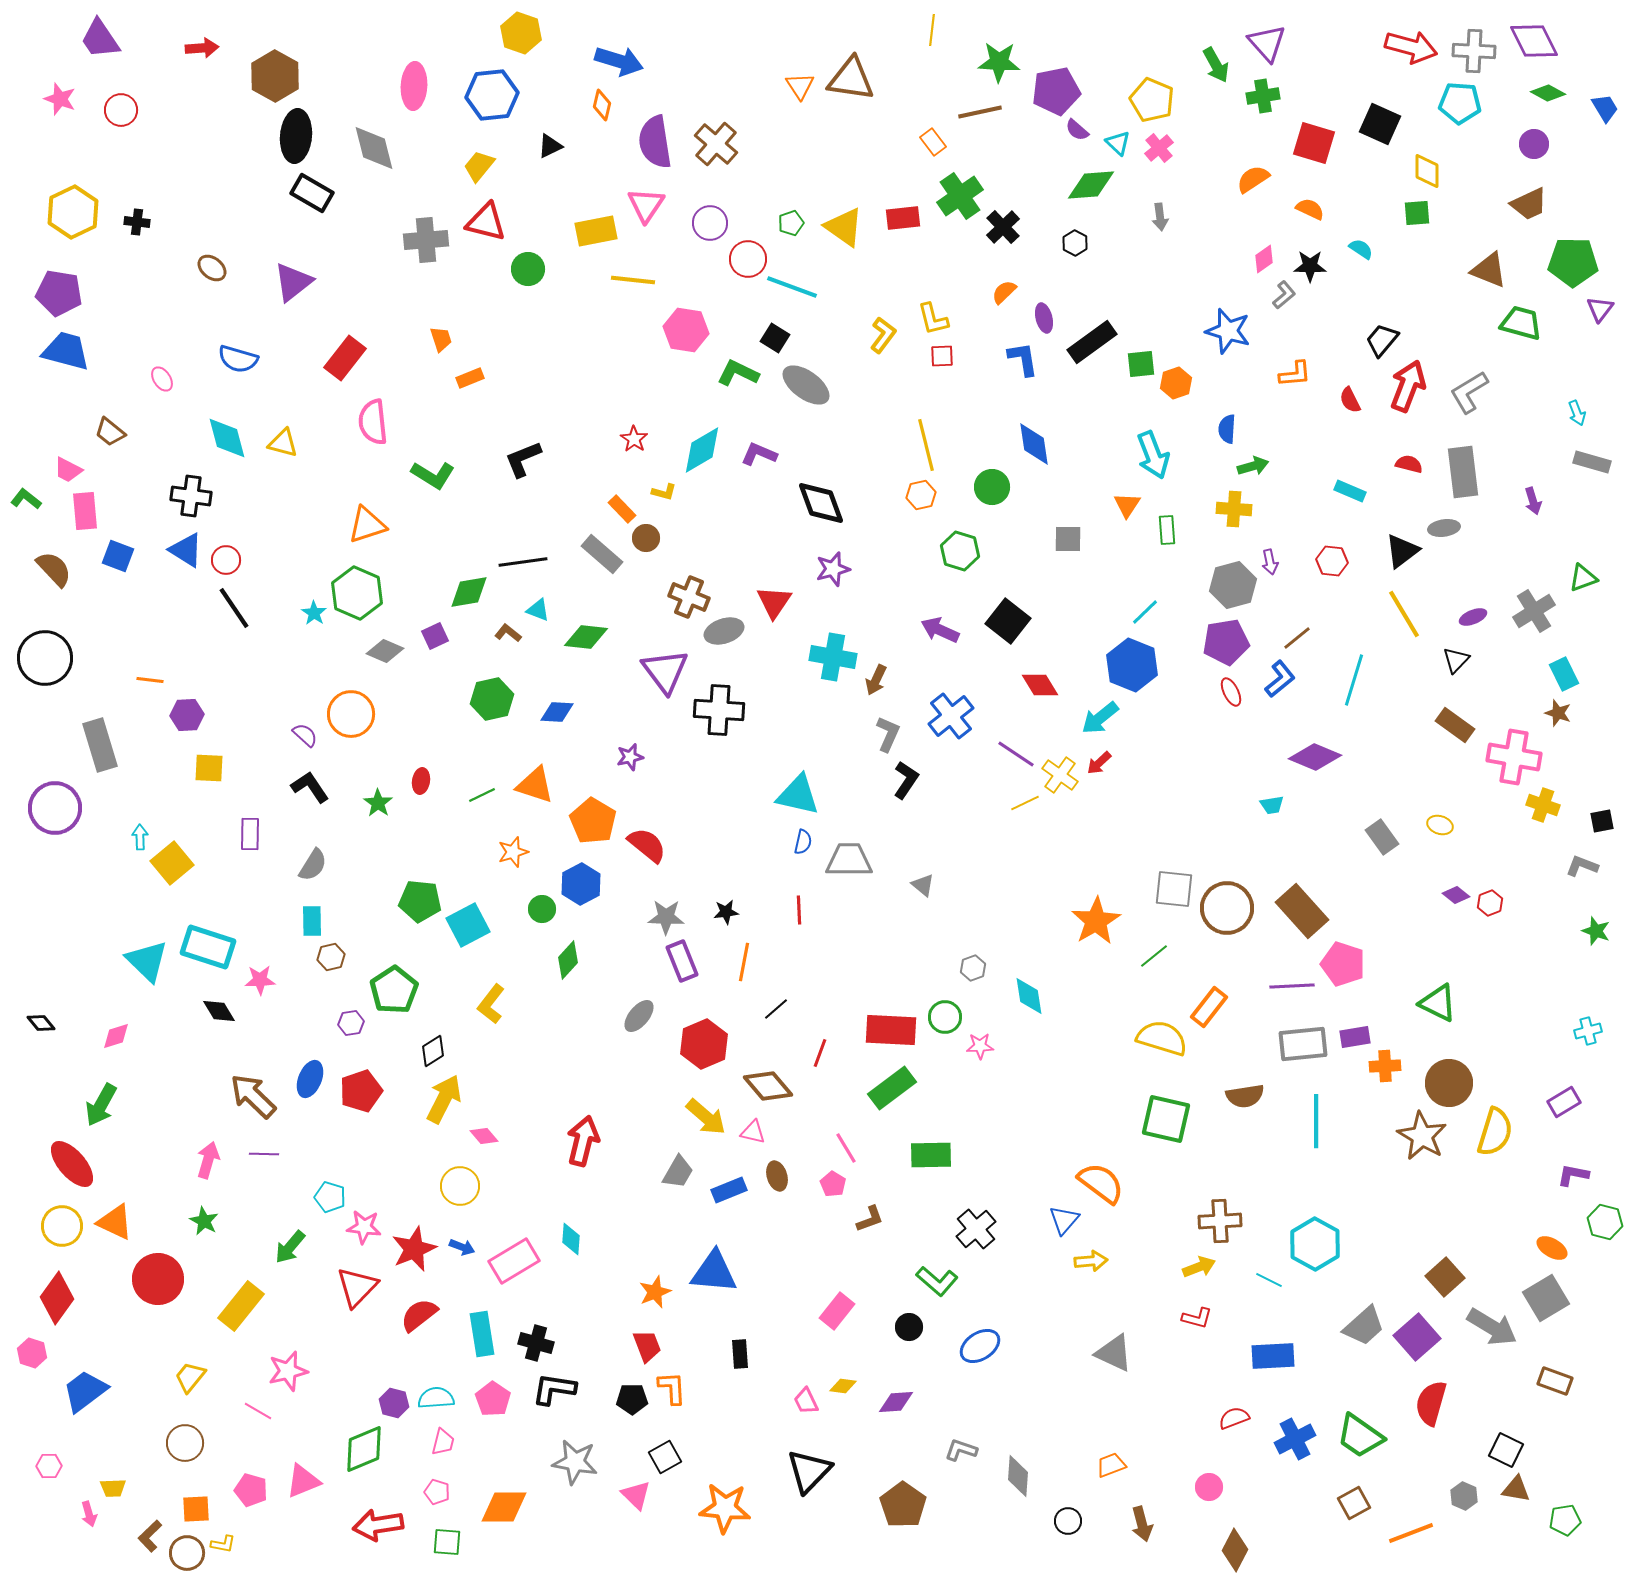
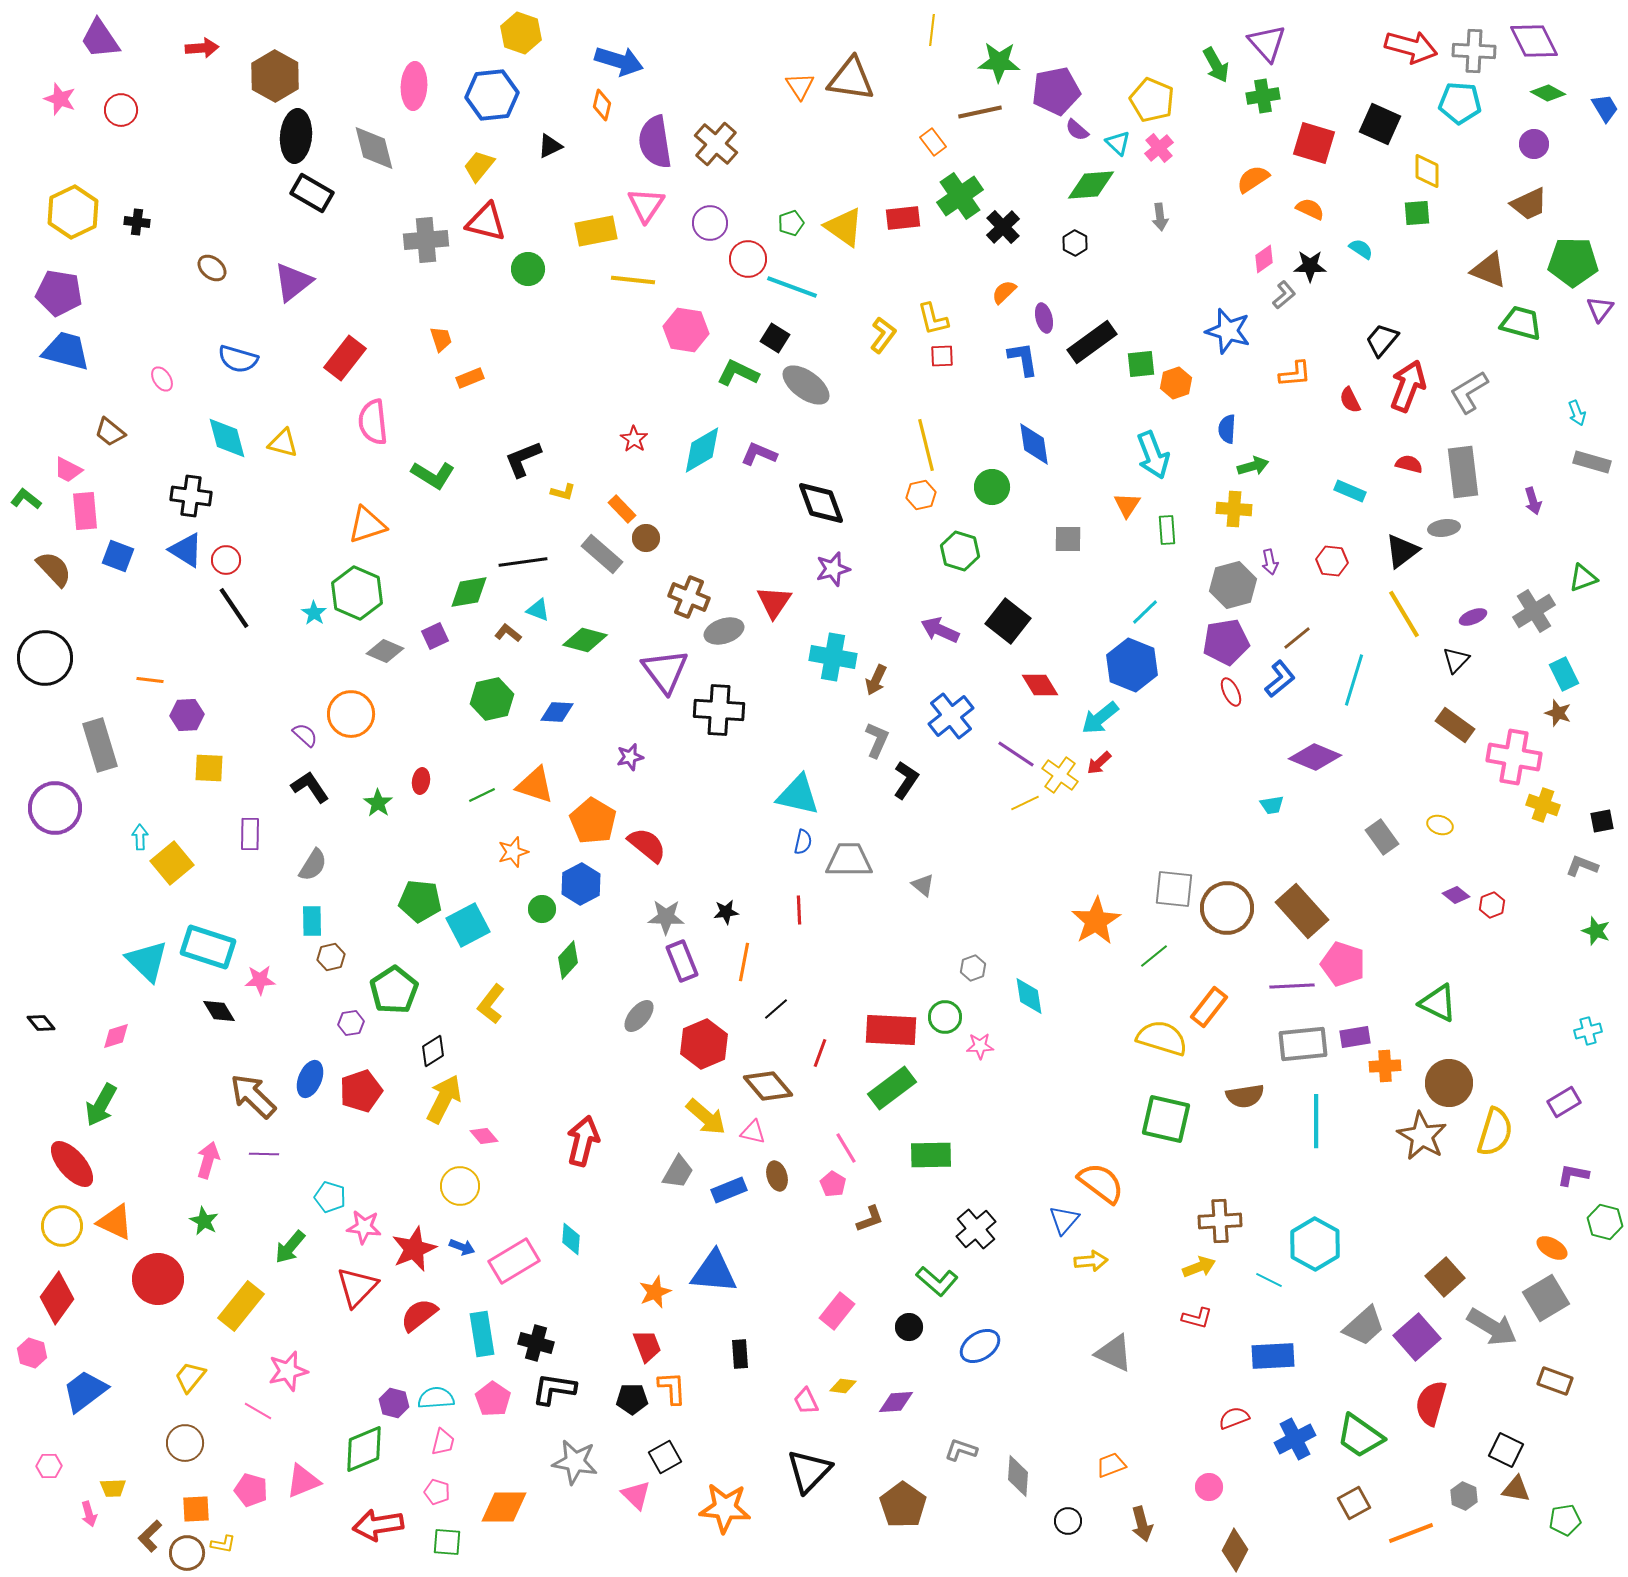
yellow L-shape at (664, 492): moved 101 px left
green diamond at (586, 637): moved 1 px left, 3 px down; rotated 9 degrees clockwise
gray L-shape at (888, 734): moved 11 px left, 6 px down
red hexagon at (1490, 903): moved 2 px right, 2 px down
